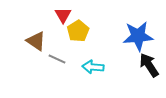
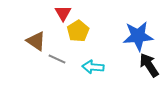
red triangle: moved 2 px up
